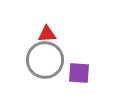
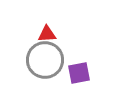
purple square: rotated 15 degrees counterclockwise
